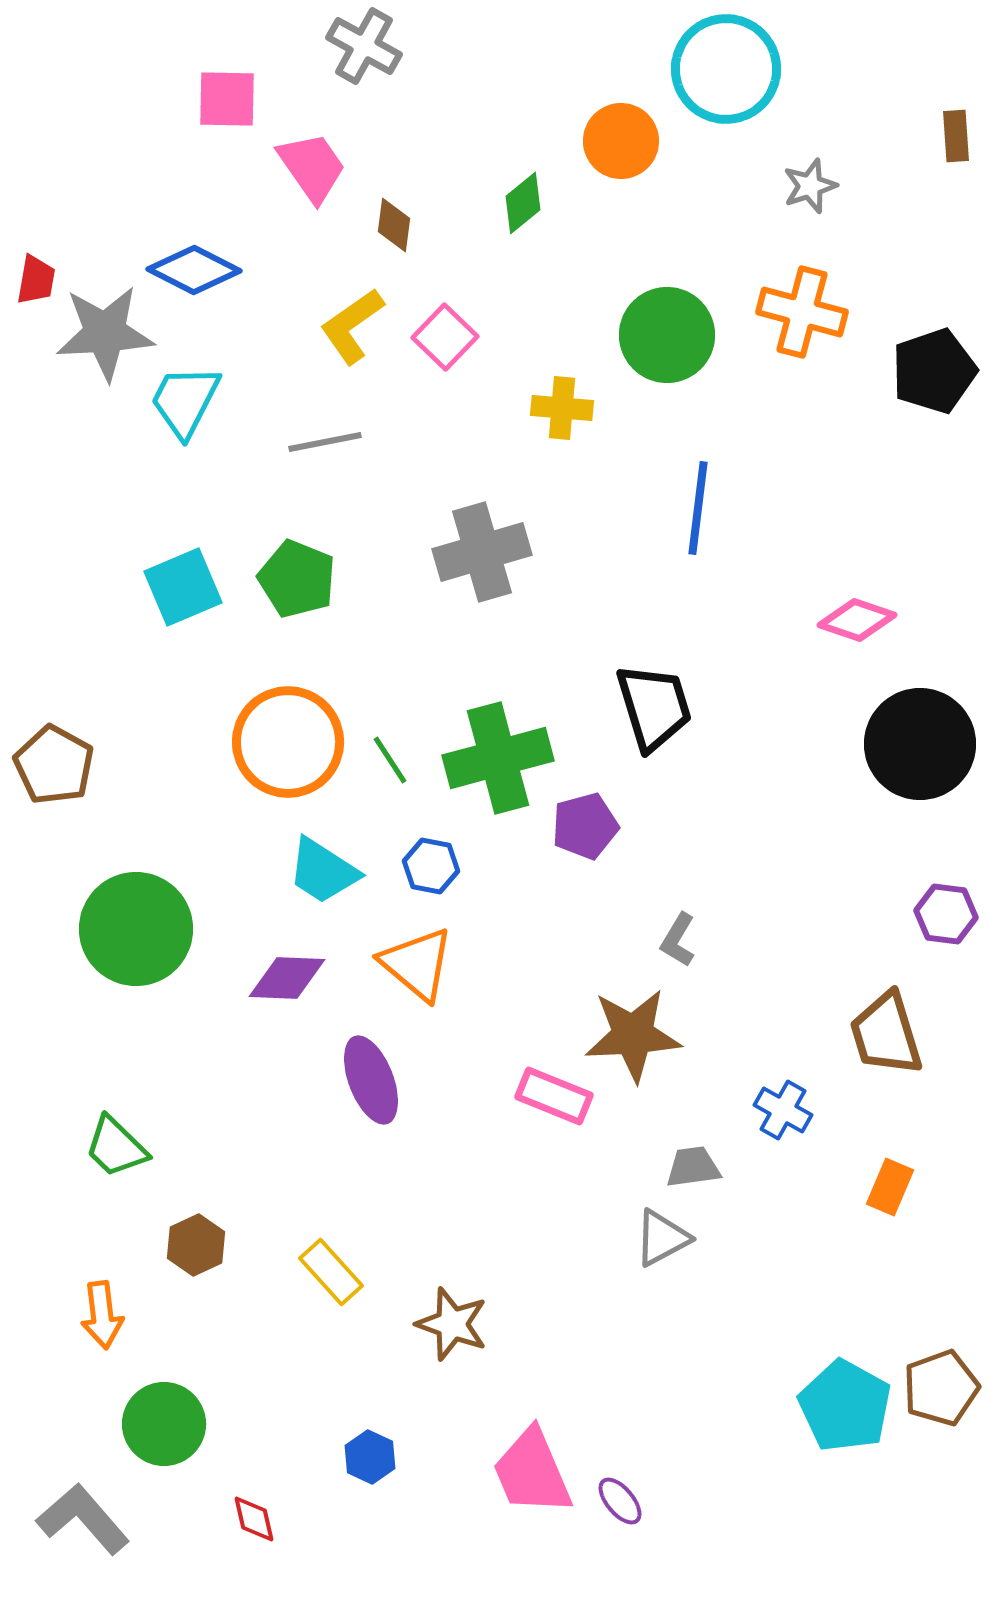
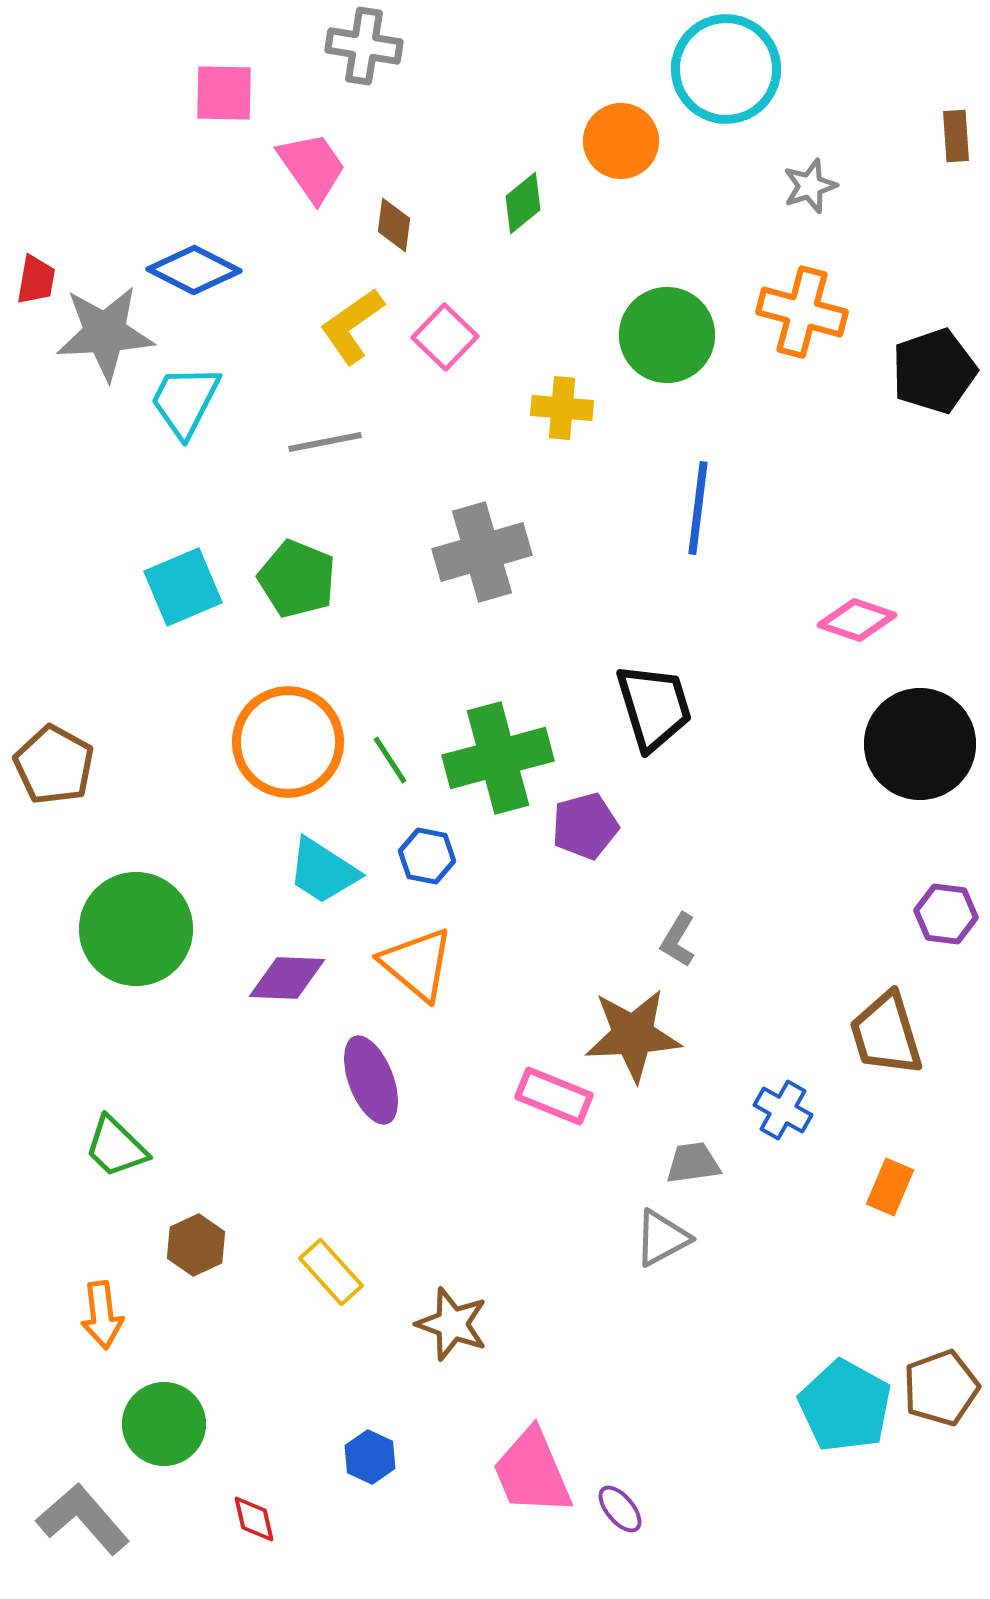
gray cross at (364, 46): rotated 20 degrees counterclockwise
pink square at (227, 99): moved 3 px left, 6 px up
blue hexagon at (431, 866): moved 4 px left, 10 px up
gray trapezoid at (693, 1167): moved 4 px up
purple ellipse at (620, 1501): moved 8 px down
